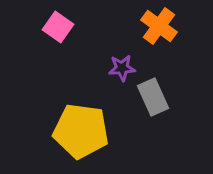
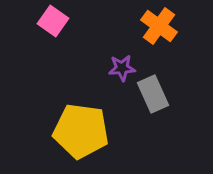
pink square: moved 5 px left, 6 px up
gray rectangle: moved 3 px up
